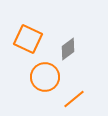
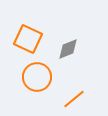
gray diamond: rotated 15 degrees clockwise
orange circle: moved 8 px left
